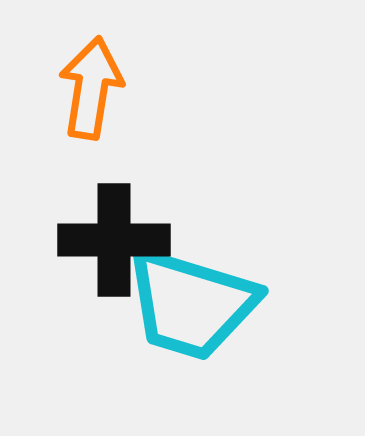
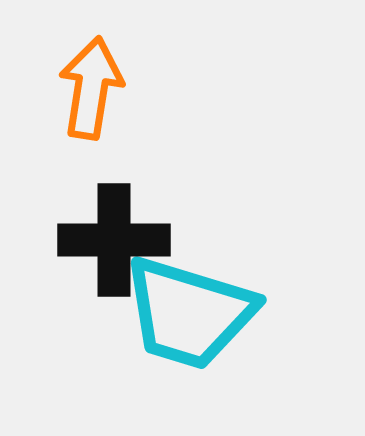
cyan trapezoid: moved 2 px left, 9 px down
